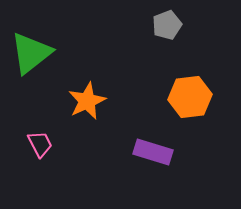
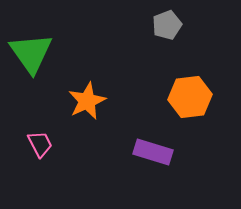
green triangle: rotated 27 degrees counterclockwise
